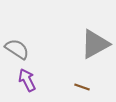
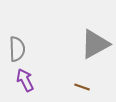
gray semicircle: rotated 55 degrees clockwise
purple arrow: moved 2 px left
